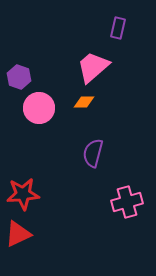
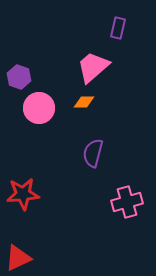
red triangle: moved 24 px down
